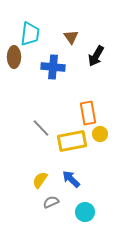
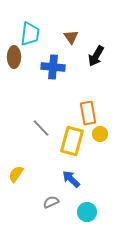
yellow rectangle: rotated 64 degrees counterclockwise
yellow semicircle: moved 24 px left, 6 px up
cyan circle: moved 2 px right
